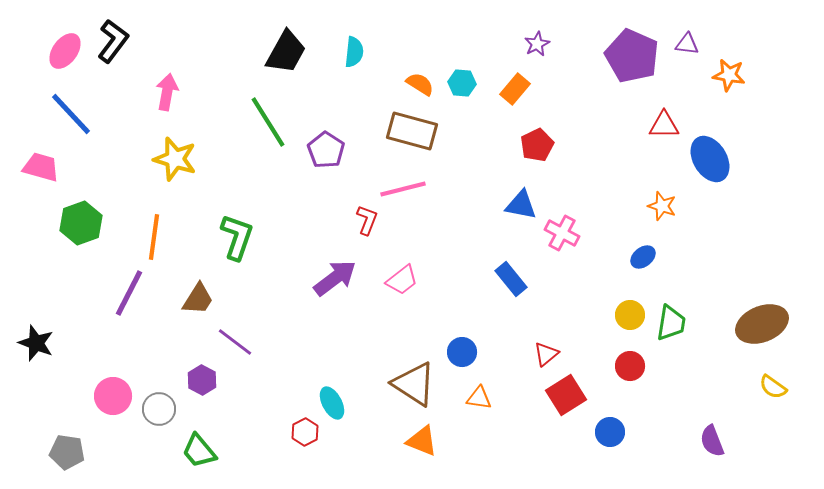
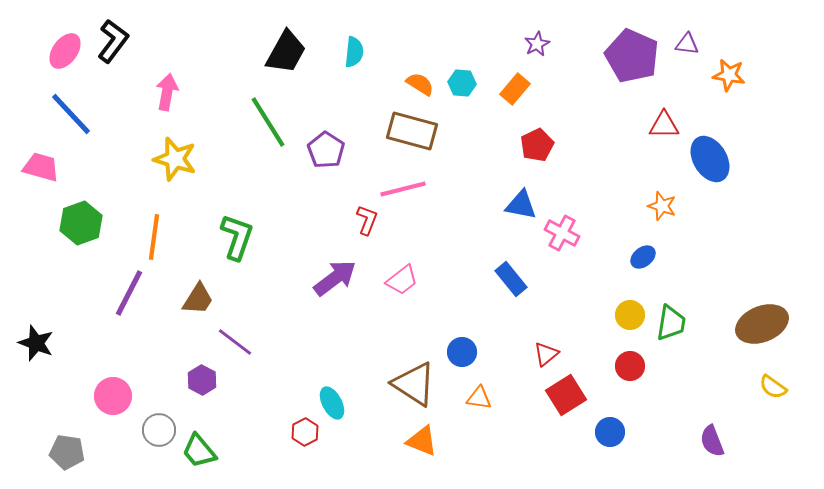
gray circle at (159, 409): moved 21 px down
